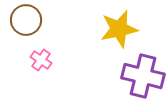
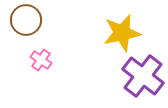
yellow star: moved 3 px right, 4 px down
purple cross: rotated 24 degrees clockwise
